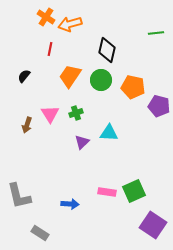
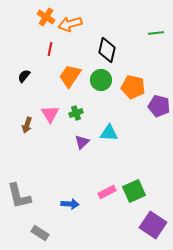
pink rectangle: rotated 36 degrees counterclockwise
